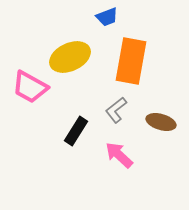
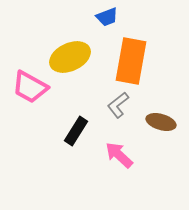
gray L-shape: moved 2 px right, 5 px up
